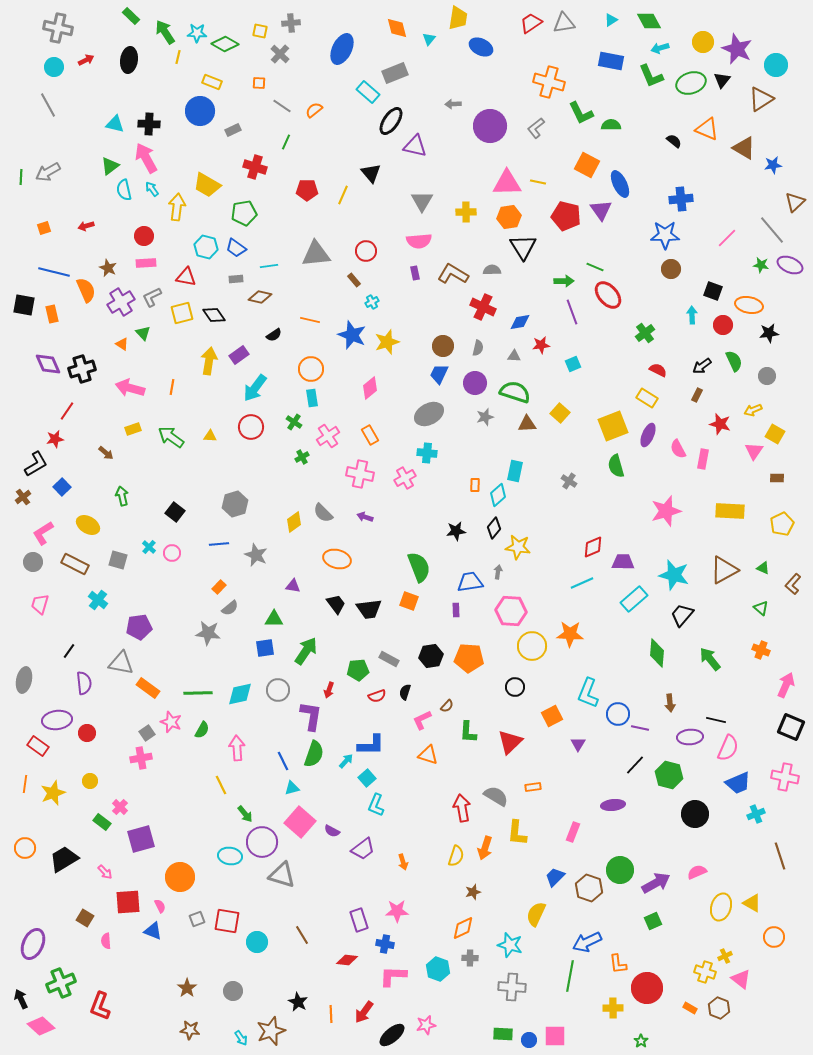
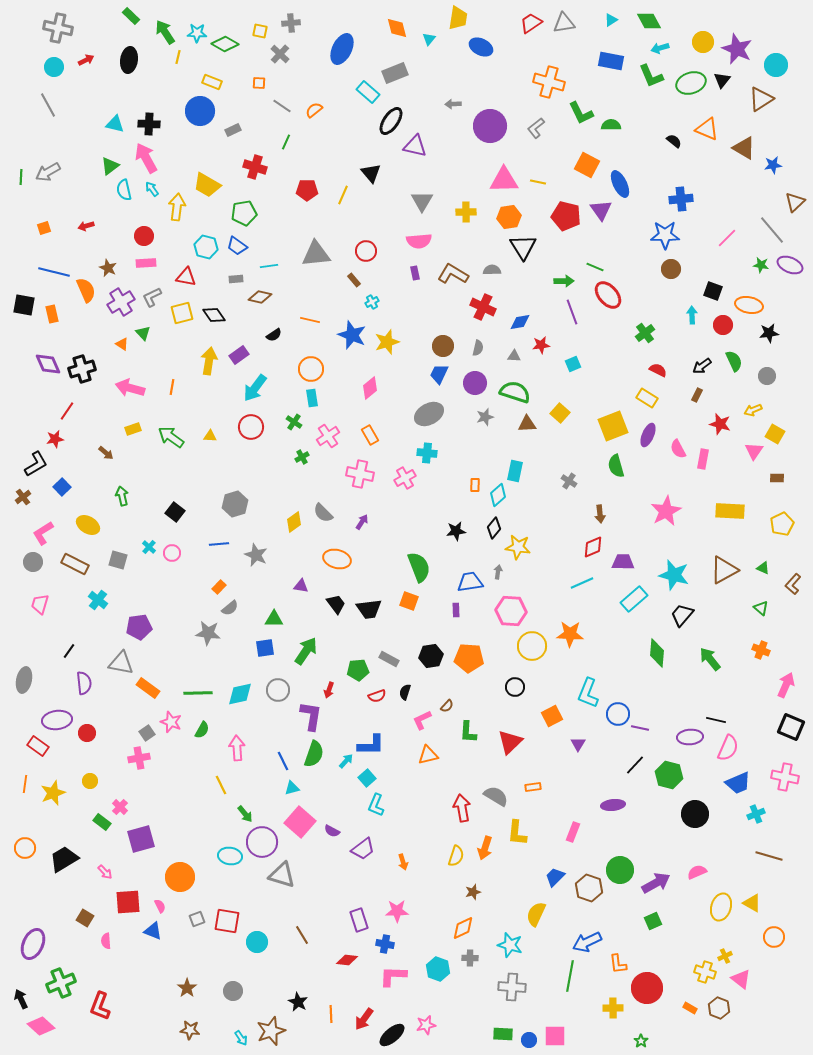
pink triangle at (507, 183): moved 3 px left, 3 px up
blue trapezoid at (236, 248): moved 1 px right, 2 px up
pink star at (666, 511): rotated 12 degrees counterclockwise
purple arrow at (365, 517): moved 3 px left, 5 px down; rotated 105 degrees clockwise
purple triangle at (293, 586): moved 8 px right
brown arrow at (670, 703): moved 70 px left, 189 px up
orange triangle at (428, 755): rotated 30 degrees counterclockwise
pink cross at (141, 758): moved 2 px left
brown line at (780, 856): moved 11 px left; rotated 56 degrees counterclockwise
red arrow at (364, 1012): moved 7 px down
